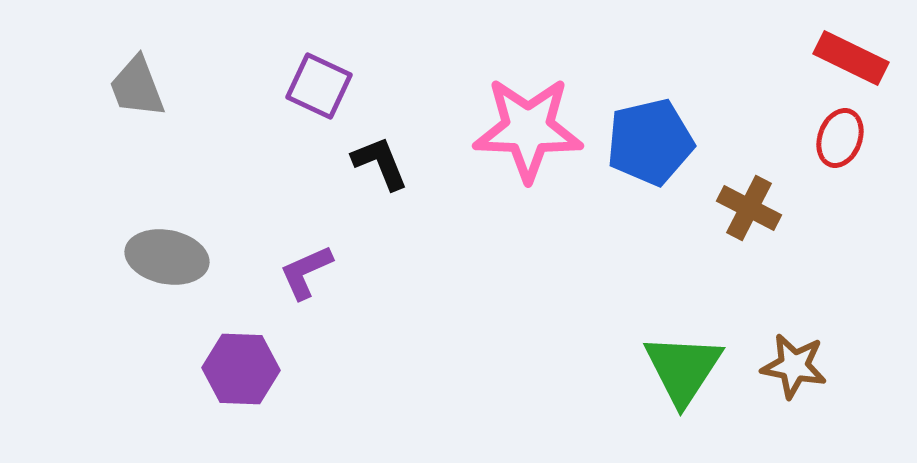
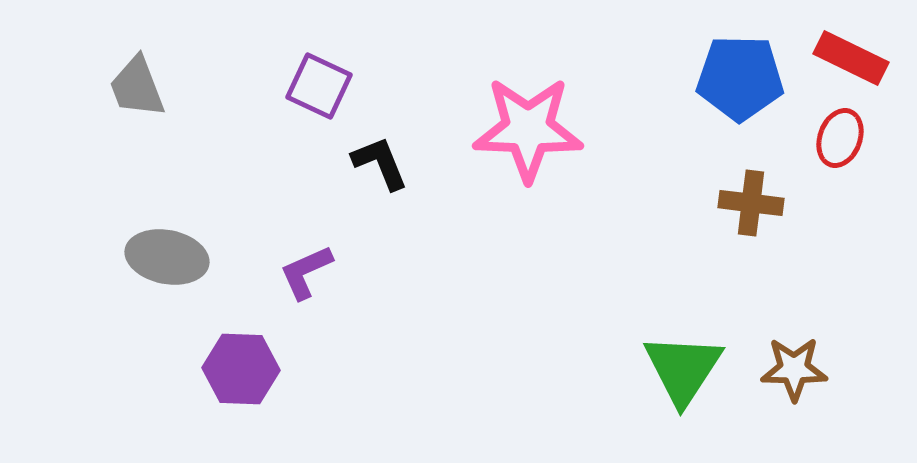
blue pentagon: moved 90 px right, 64 px up; rotated 14 degrees clockwise
brown cross: moved 2 px right, 5 px up; rotated 20 degrees counterclockwise
brown star: moved 3 px down; rotated 10 degrees counterclockwise
